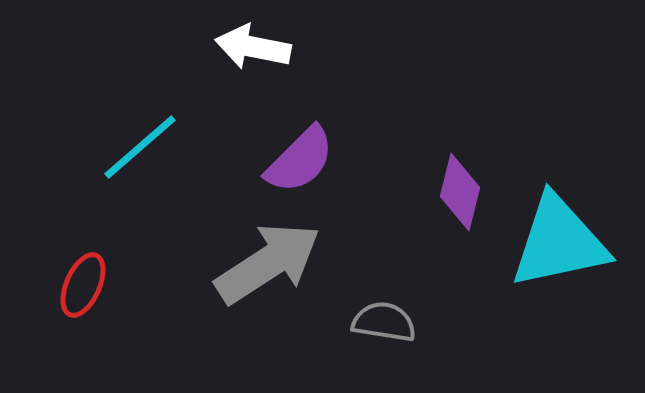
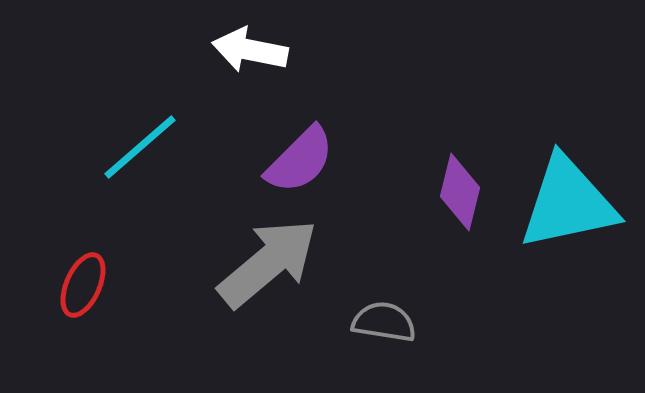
white arrow: moved 3 px left, 3 px down
cyan triangle: moved 9 px right, 39 px up
gray arrow: rotated 7 degrees counterclockwise
